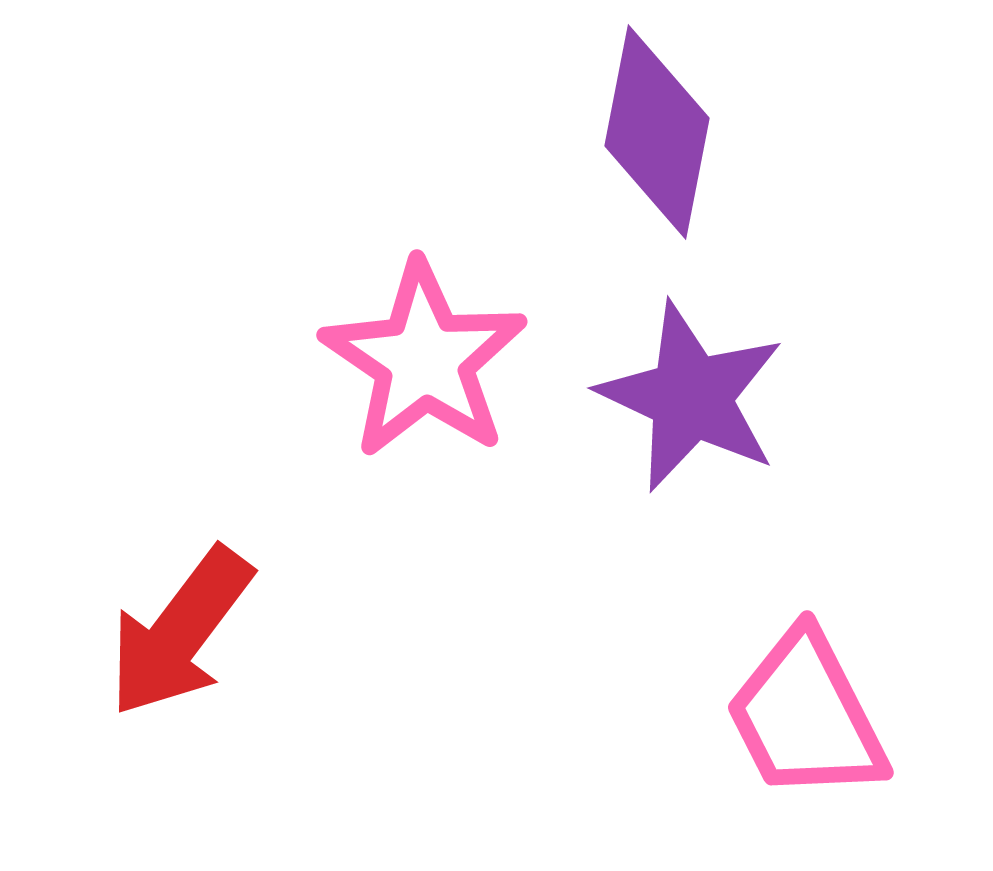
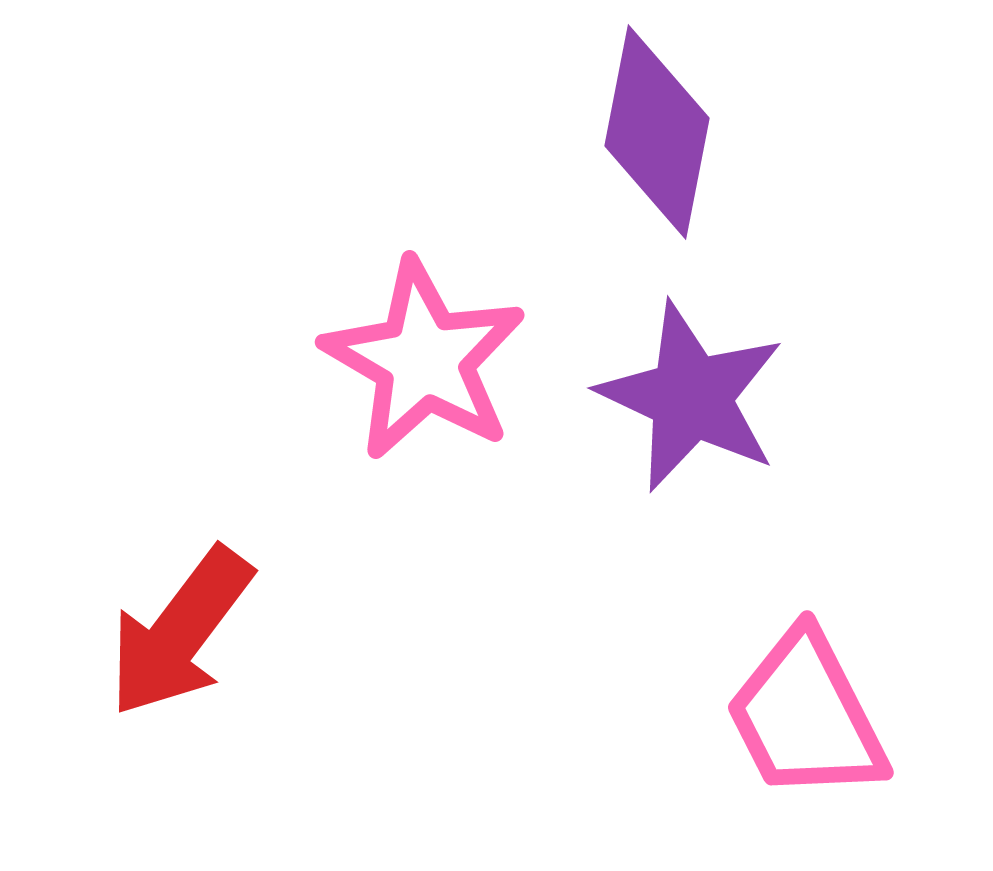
pink star: rotated 4 degrees counterclockwise
